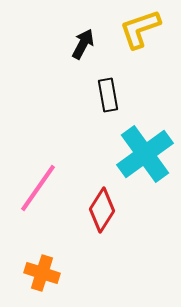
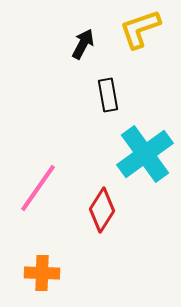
orange cross: rotated 16 degrees counterclockwise
